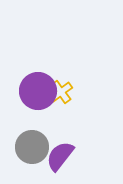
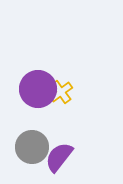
purple circle: moved 2 px up
purple semicircle: moved 1 px left, 1 px down
